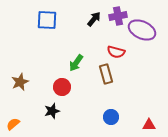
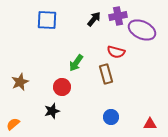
red triangle: moved 1 px right, 1 px up
